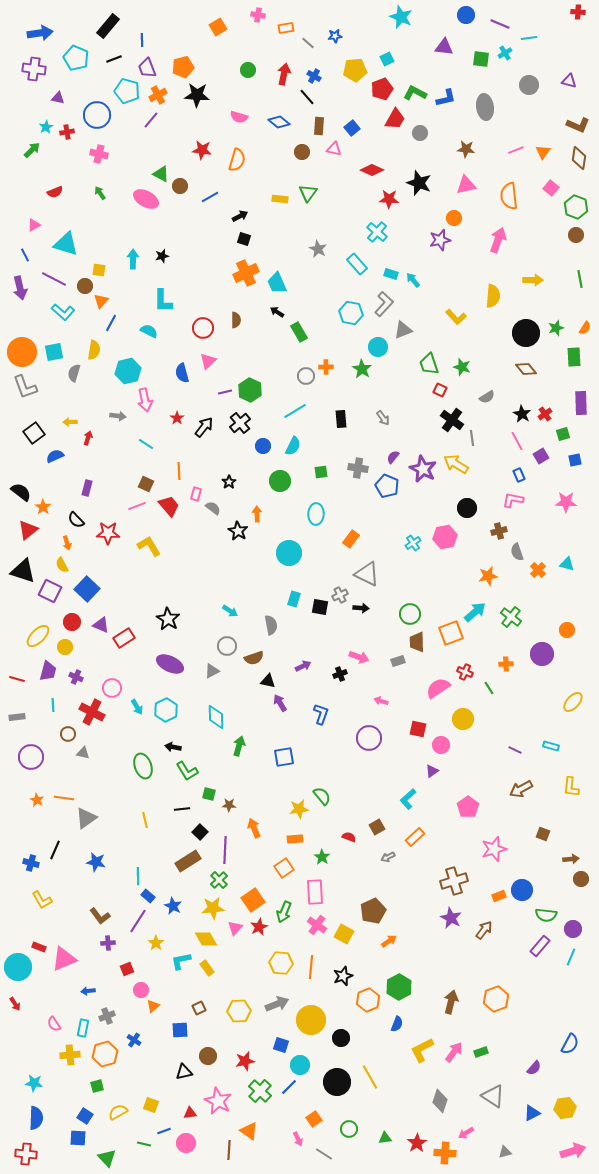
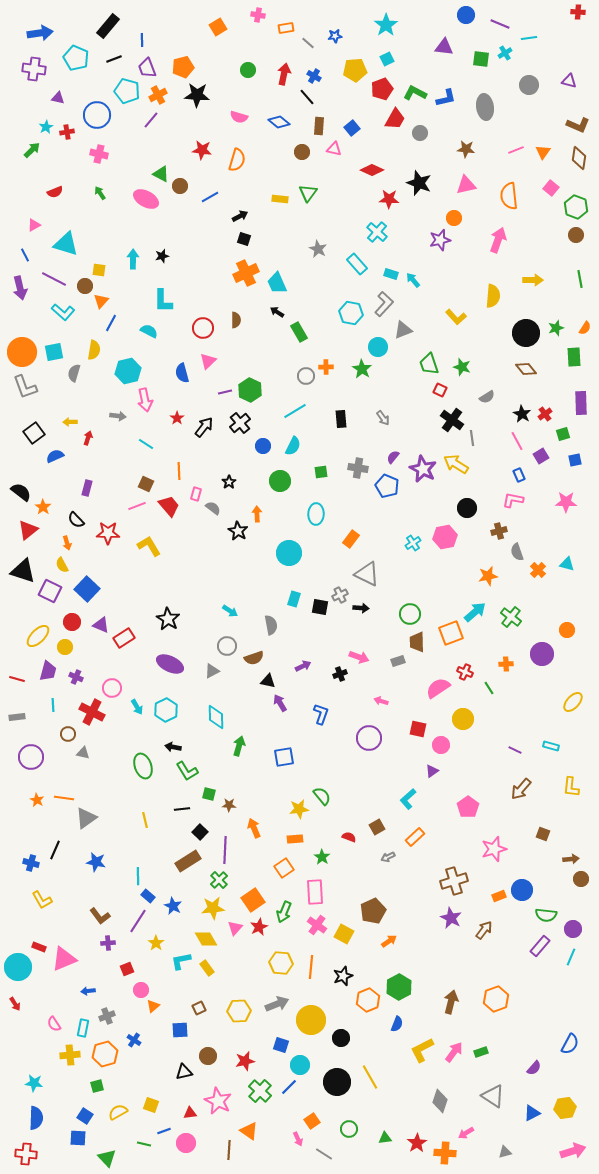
cyan star at (401, 17): moved 15 px left, 8 px down; rotated 15 degrees clockwise
brown arrow at (521, 789): rotated 20 degrees counterclockwise
orange square at (314, 1119): moved 2 px left, 2 px down
